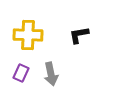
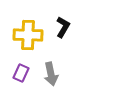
black L-shape: moved 16 px left, 8 px up; rotated 130 degrees clockwise
